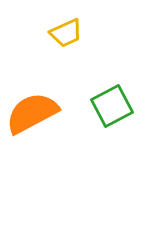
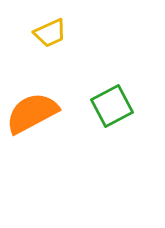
yellow trapezoid: moved 16 px left
